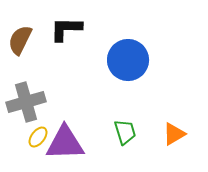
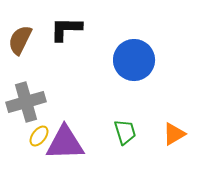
blue circle: moved 6 px right
yellow ellipse: moved 1 px right, 1 px up
